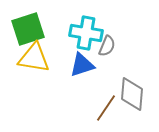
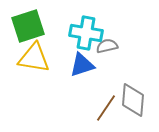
green square: moved 3 px up
gray semicircle: rotated 125 degrees counterclockwise
gray diamond: moved 1 px right, 6 px down
